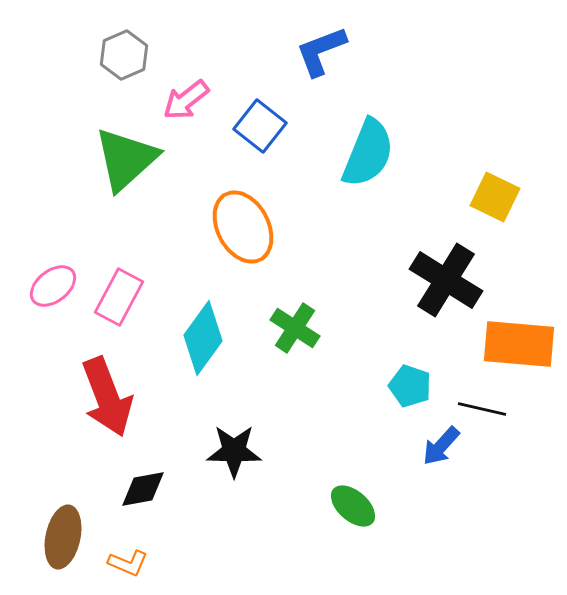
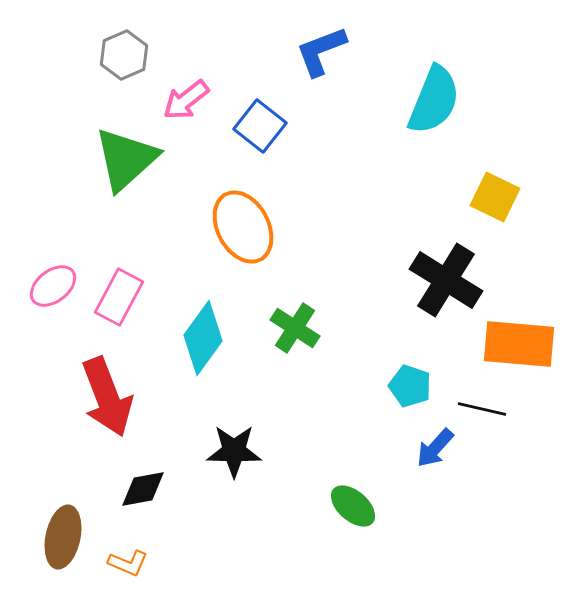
cyan semicircle: moved 66 px right, 53 px up
blue arrow: moved 6 px left, 2 px down
